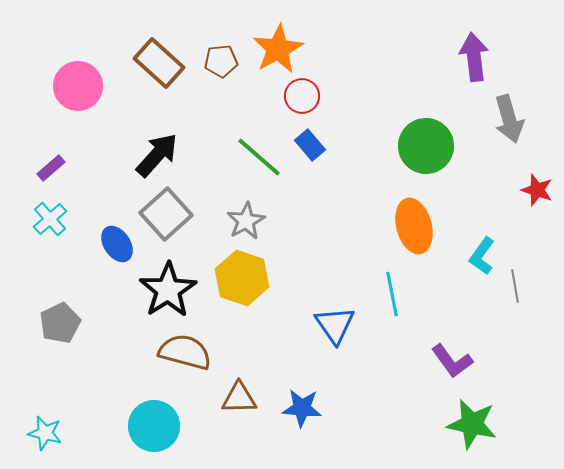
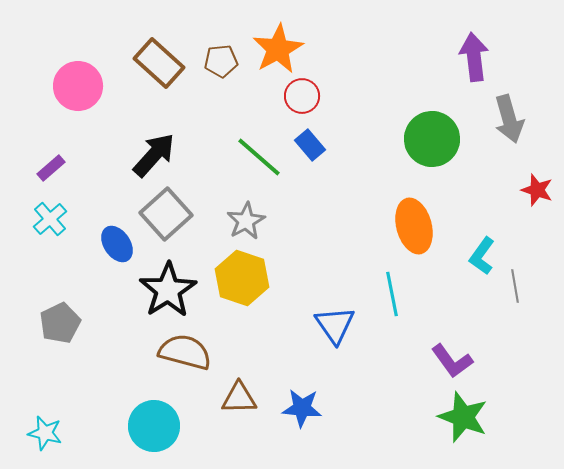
green circle: moved 6 px right, 7 px up
black arrow: moved 3 px left
green star: moved 9 px left, 7 px up; rotated 9 degrees clockwise
